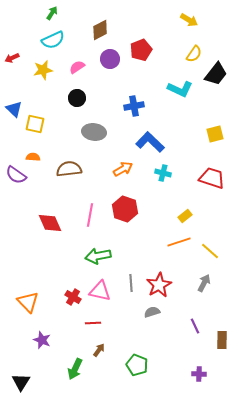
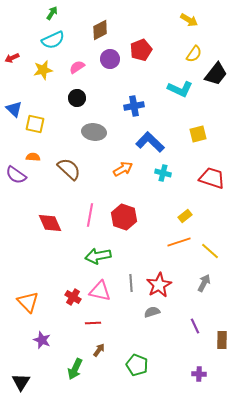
yellow square at (215, 134): moved 17 px left
brown semicircle at (69, 169): rotated 50 degrees clockwise
red hexagon at (125, 209): moved 1 px left, 8 px down
